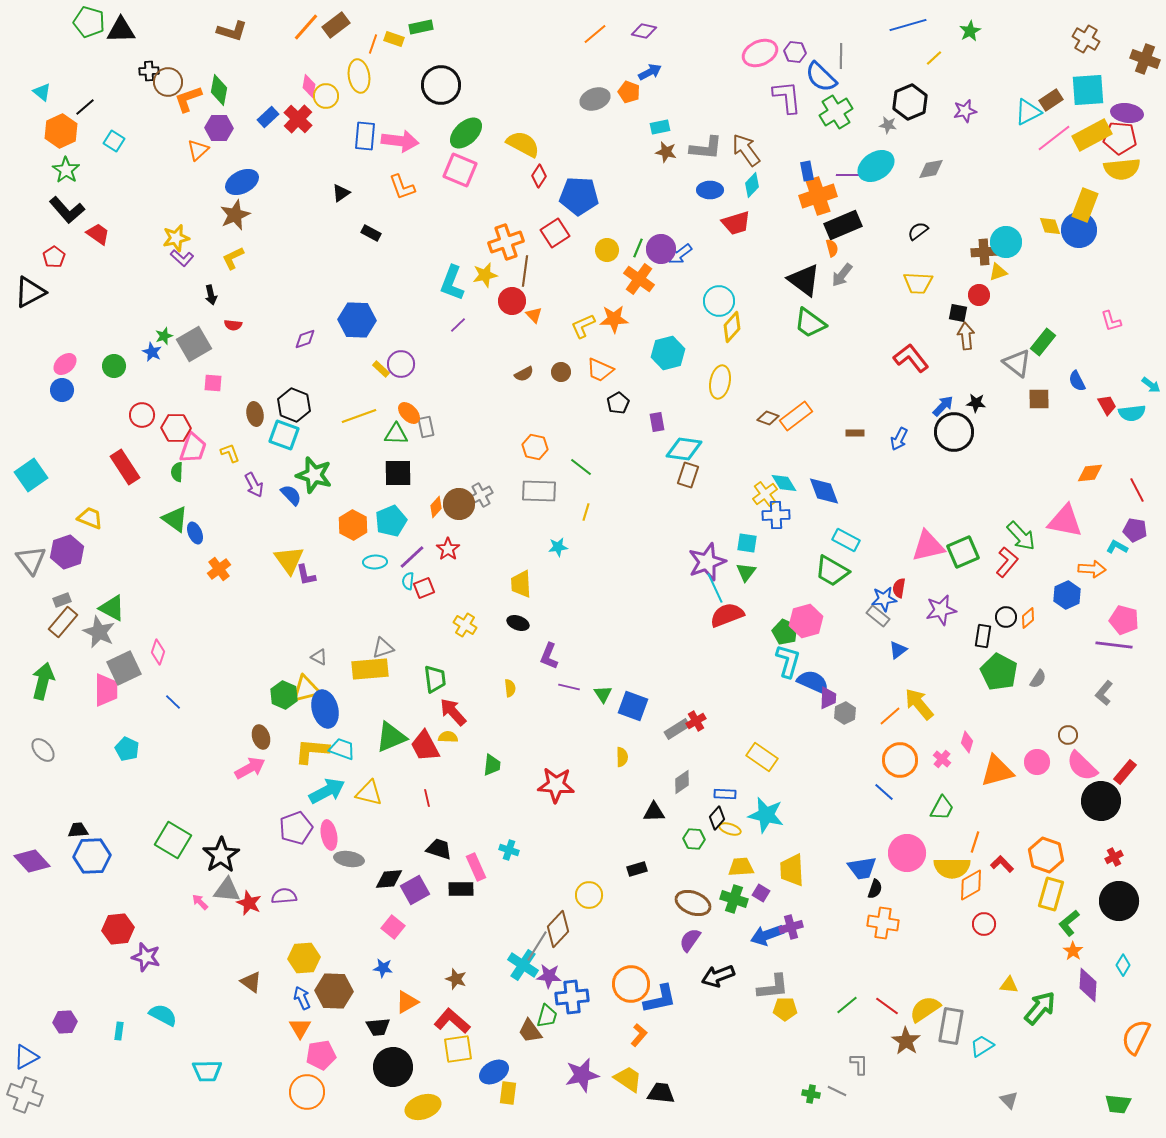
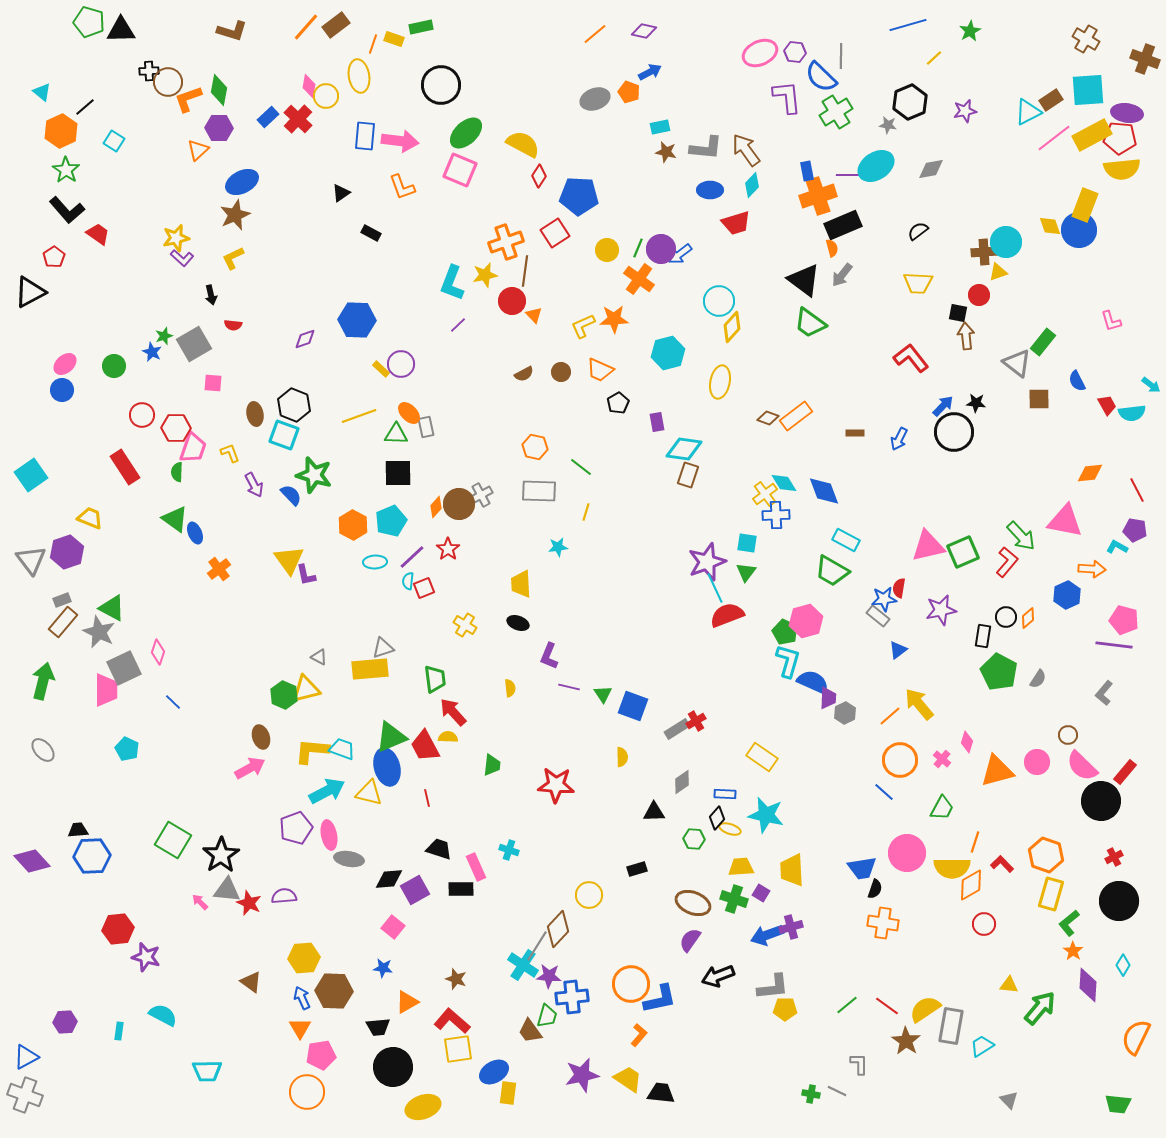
blue ellipse at (325, 709): moved 62 px right, 58 px down
